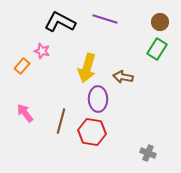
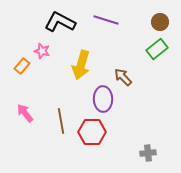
purple line: moved 1 px right, 1 px down
green rectangle: rotated 20 degrees clockwise
yellow arrow: moved 6 px left, 3 px up
brown arrow: rotated 36 degrees clockwise
purple ellipse: moved 5 px right
brown line: rotated 25 degrees counterclockwise
red hexagon: rotated 8 degrees counterclockwise
gray cross: rotated 28 degrees counterclockwise
